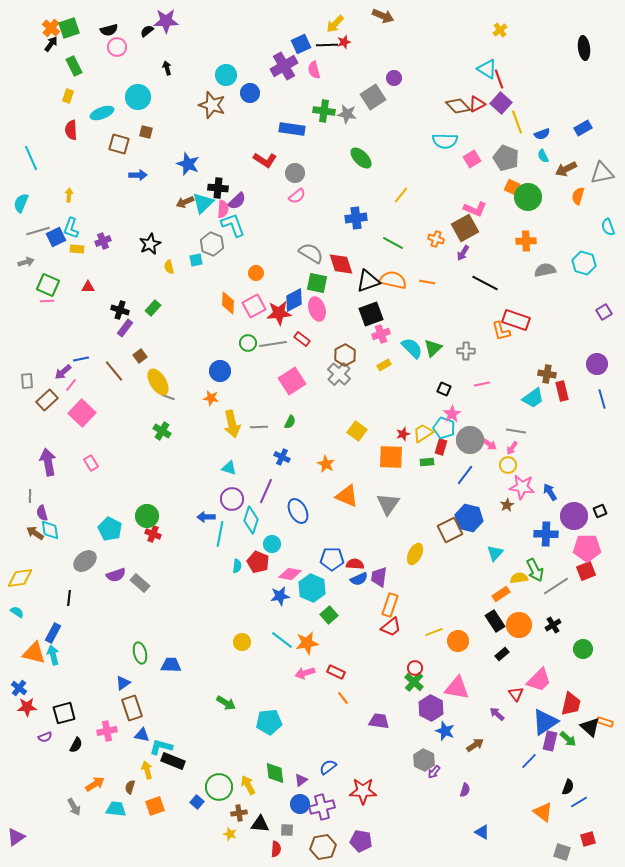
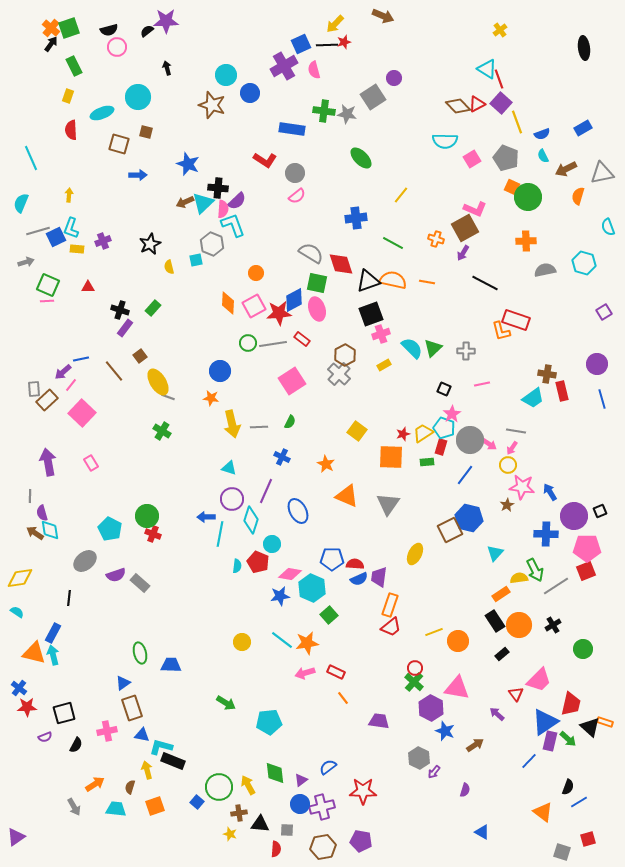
gray rectangle at (27, 381): moved 7 px right, 8 px down
gray hexagon at (424, 760): moved 5 px left, 2 px up
